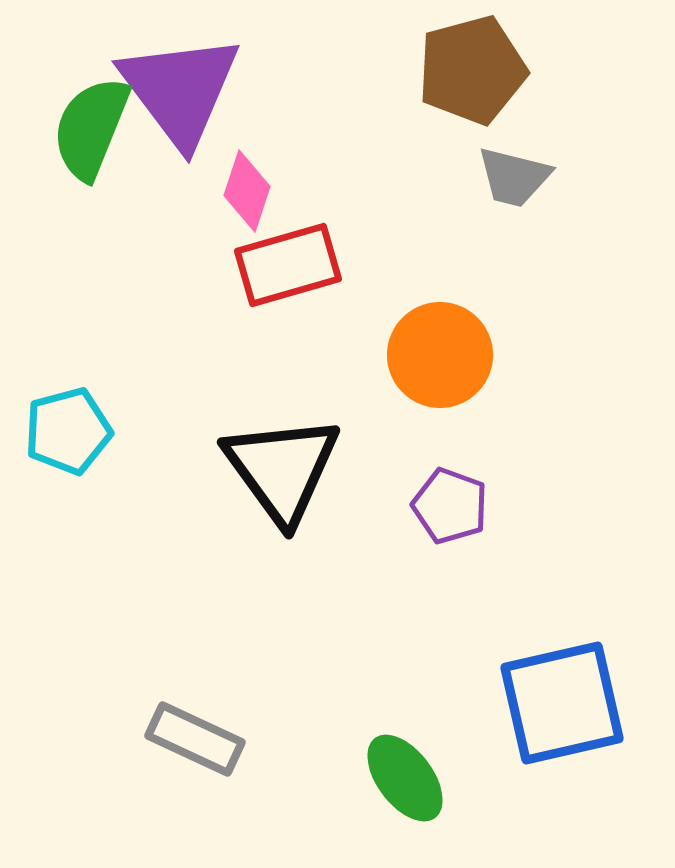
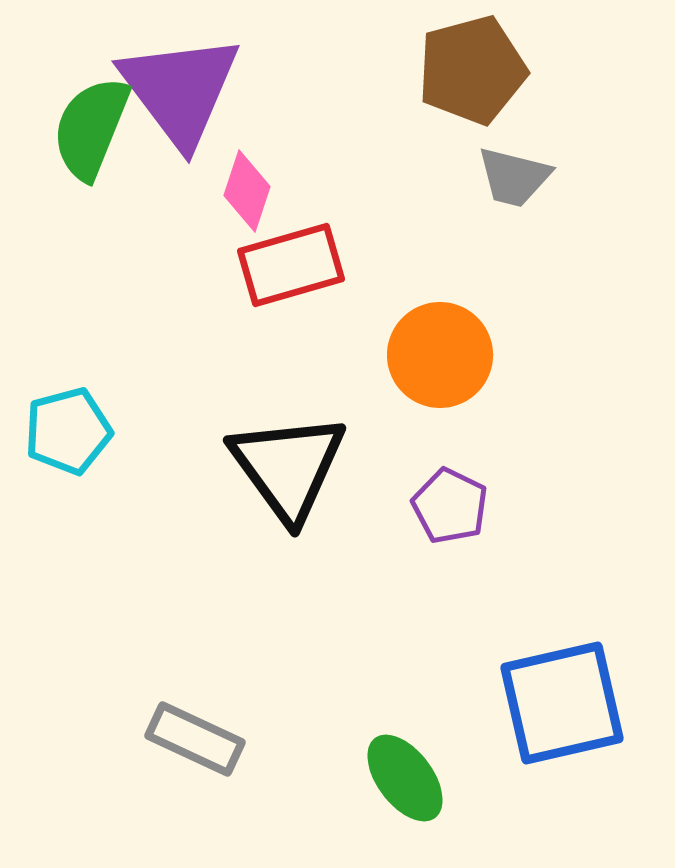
red rectangle: moved 3 px right
black triangle: moved 6 px right, 2 px up
purple pentagon: rotated 6 degrees clockwise
